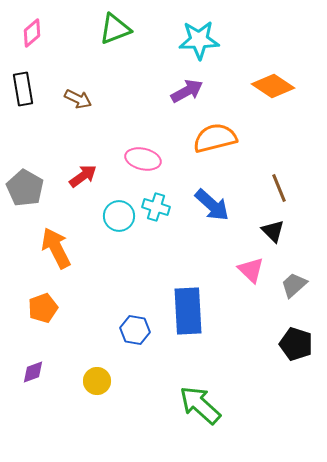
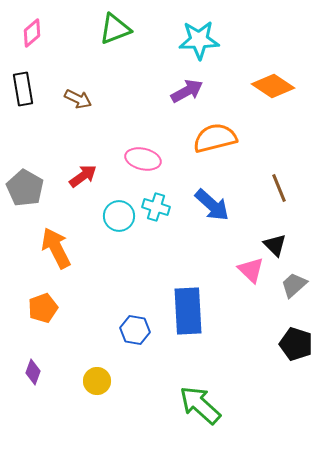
black triangle: moved 2 px right, 14 px down
purple diamond: rotated 50 degrees counterclockwise
